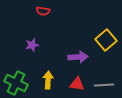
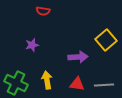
yellow arrow: moved 1 px left; rotated 12 degrees counterclockwise
